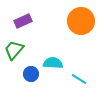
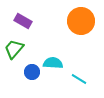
purple rectangle: rotated 54 degrees clockwise
green trapezoid: moved 1 px up
blue circle: moved 1 px right, 2 px up
